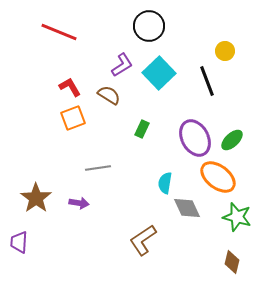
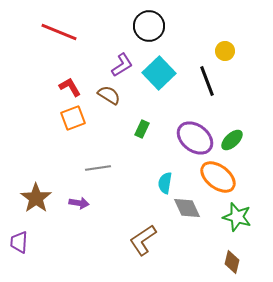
purple ellipse: rotated 24 degrees counterclockwise
